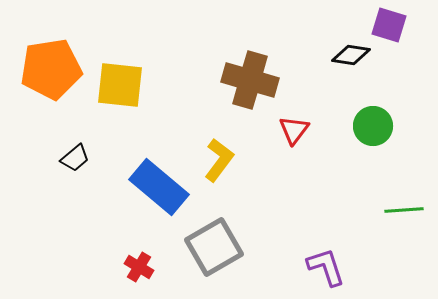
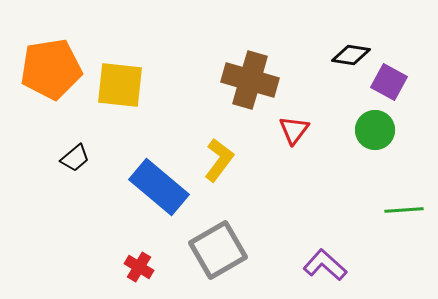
purple square: moved 57 px down; rotated 12 degrees clockwise
green circle: moved 2 px right, 4 px down
gray square: moved 4 px right, 3 px down
purple L-shape: moved 1 px left, 2 px up; rotated 30 degrees counterclockwise
